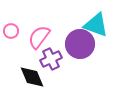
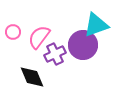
cyan triangle: rotated 40 degrees counterclockwise
pink circle: moved 2 px right, 1 px down
purple circle: moved 3 px right, 1 px down
purple cross: moved 4 px right, 5 px up
